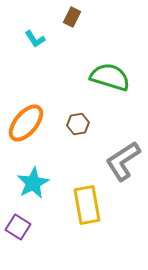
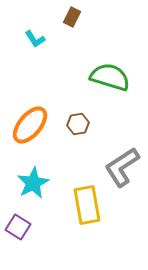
orange ellipse: moved 4 px right, 2 px down
gray L-shape: moved 1 px left, 6 px down
